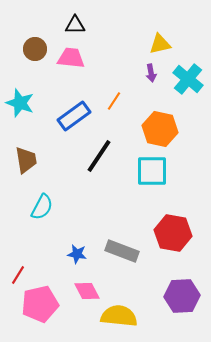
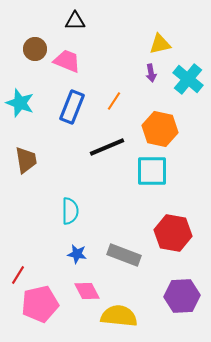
black triangle: moved 4 px up
pink trapezoid: moved 4 px left, 3 px down; rotated 16 degrees clockwise
blue rectangle: moved 2 px left, 9 px up; rotated 32 degrees counterclockwise
black line: moved 8 px right, 9 px up; rotated 33 degrees clockwise
cyan semicircle: moved 28 px right, 4 px down; rotated 28 degrees counterclockwise
gray rectangle: moved 2 px right, 4 px down
